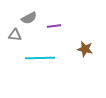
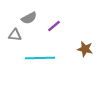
purple line: rotated 32 degrees counterclockwise
